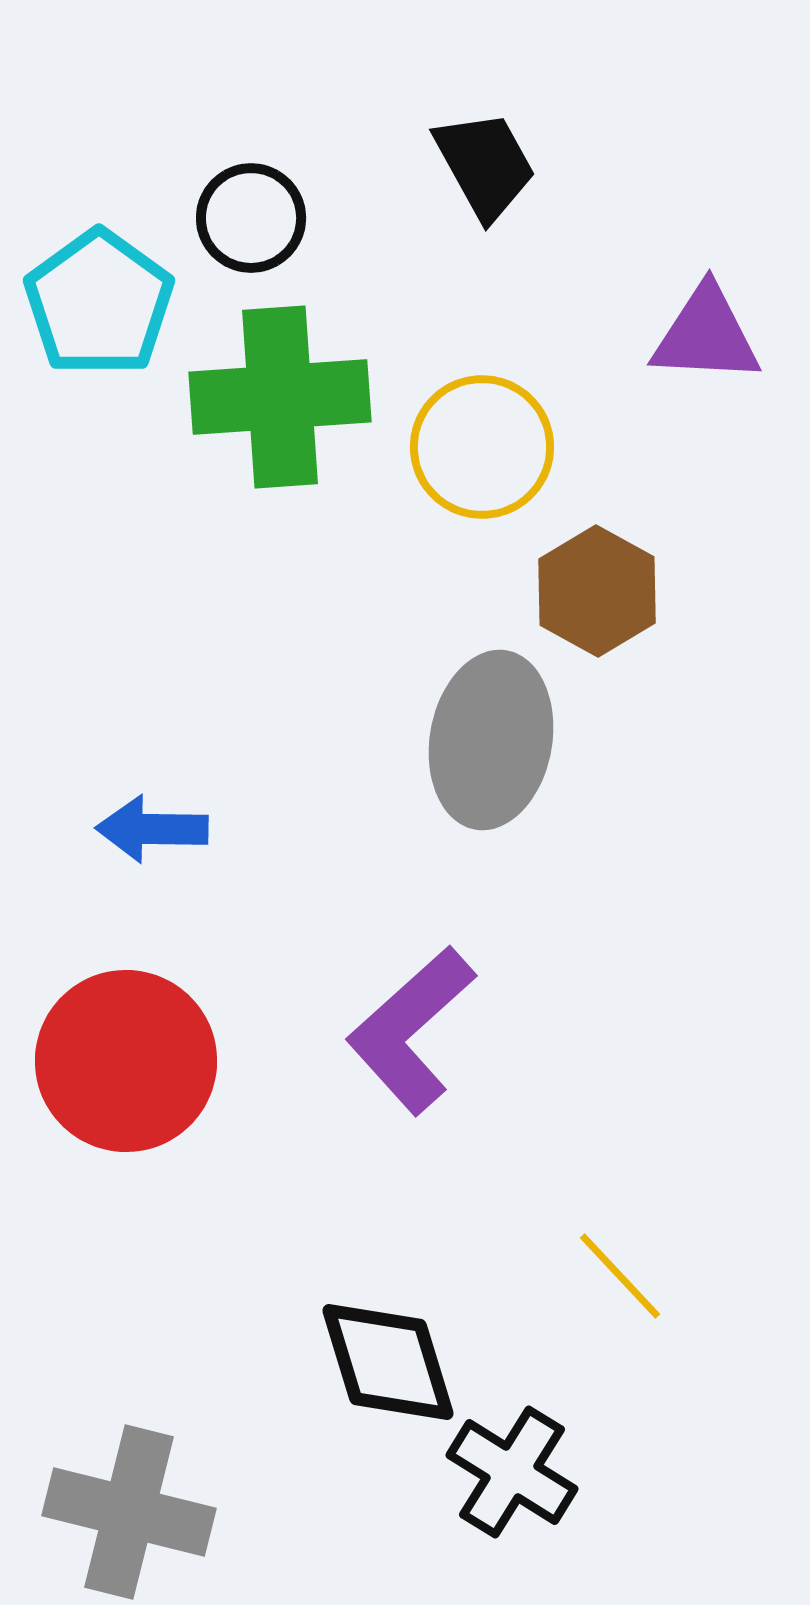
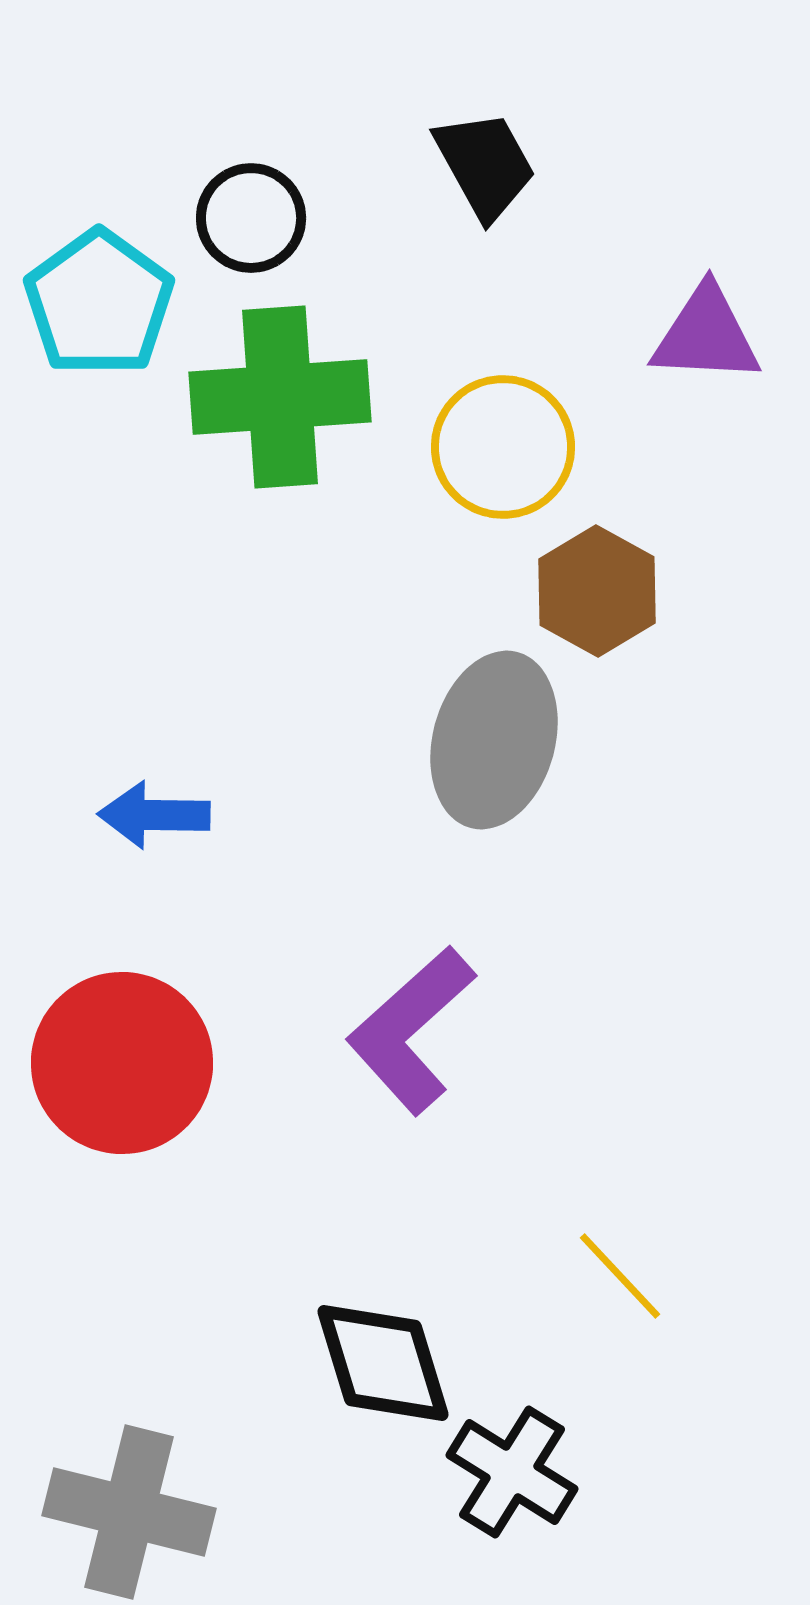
yellow circle: moved 21 px right
gray ellipse: moved 3 px right; rotated 5 degrees clockwise
blue arrow: moved 2 px right, 14 px up
red circle: moved 4 px left, 2 px down
black diamond: moved 5 px left, 1 px down
